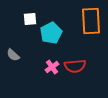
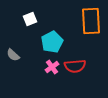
white square: rotated 16 degrees counterclockwise
cyan pentagon: moved 1 px right, 9 px down
